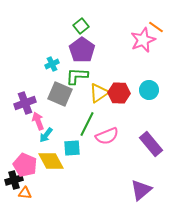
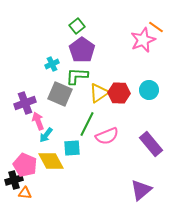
green square: moved 4 px left
